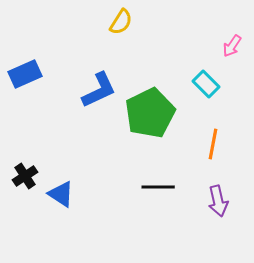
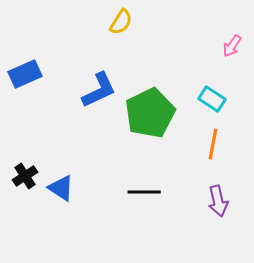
cyan rectangle: moved 6 px right, 15 px down; rotated 12 degrees counterclockwise
black line: moved 14 px left, 5 px down
blue triangle: moved 6 px up
